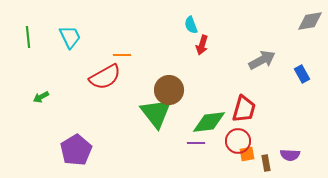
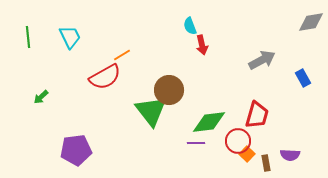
gray diamond: moved 1 px right, 1 px down
cyan semicircle: moved 1 px left, 1 px down
red arrow: rotated 30 degrees counterclockwise
orange line: rotated 30 degrees counterclockwise
blue rectangle: moved 1 px right, 4 px down
green arrow: rotated 14 degrees counterclockwise
red trapezoid: moved 13 px right, 6 px down
green triangle: moved 5 px left, 2 px up
purple pentagon: rotated 24 degrees clockwise
orange square: rotated 35 degrees counterclockwise
